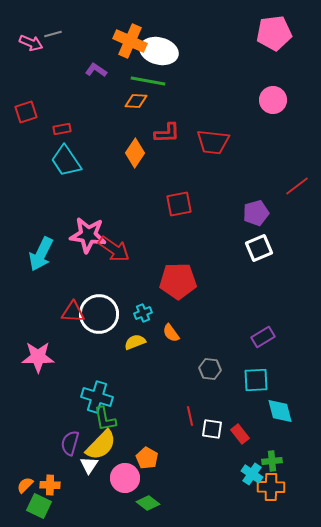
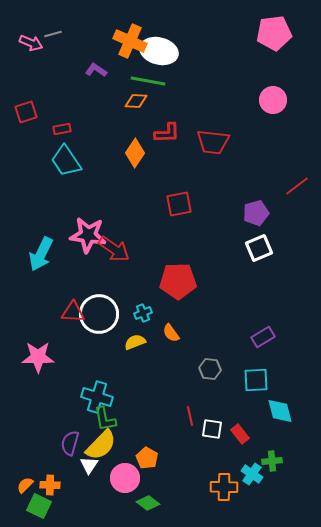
orange cross at (271, 487): moved 47 px left
